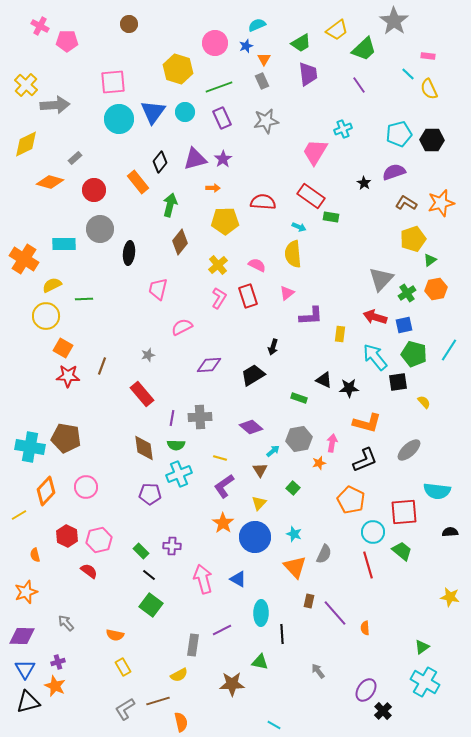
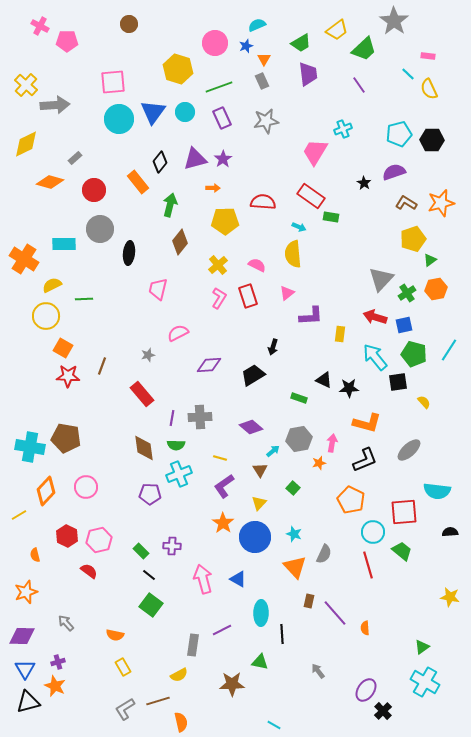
pink semicircle at (182, 327): moved 4 px left, 6 px down
